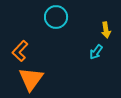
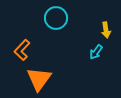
cyan circle: moved 1 px down
orange L-shape: moved 2 px right, 1 px up
orange triangle: moved 8 px right
